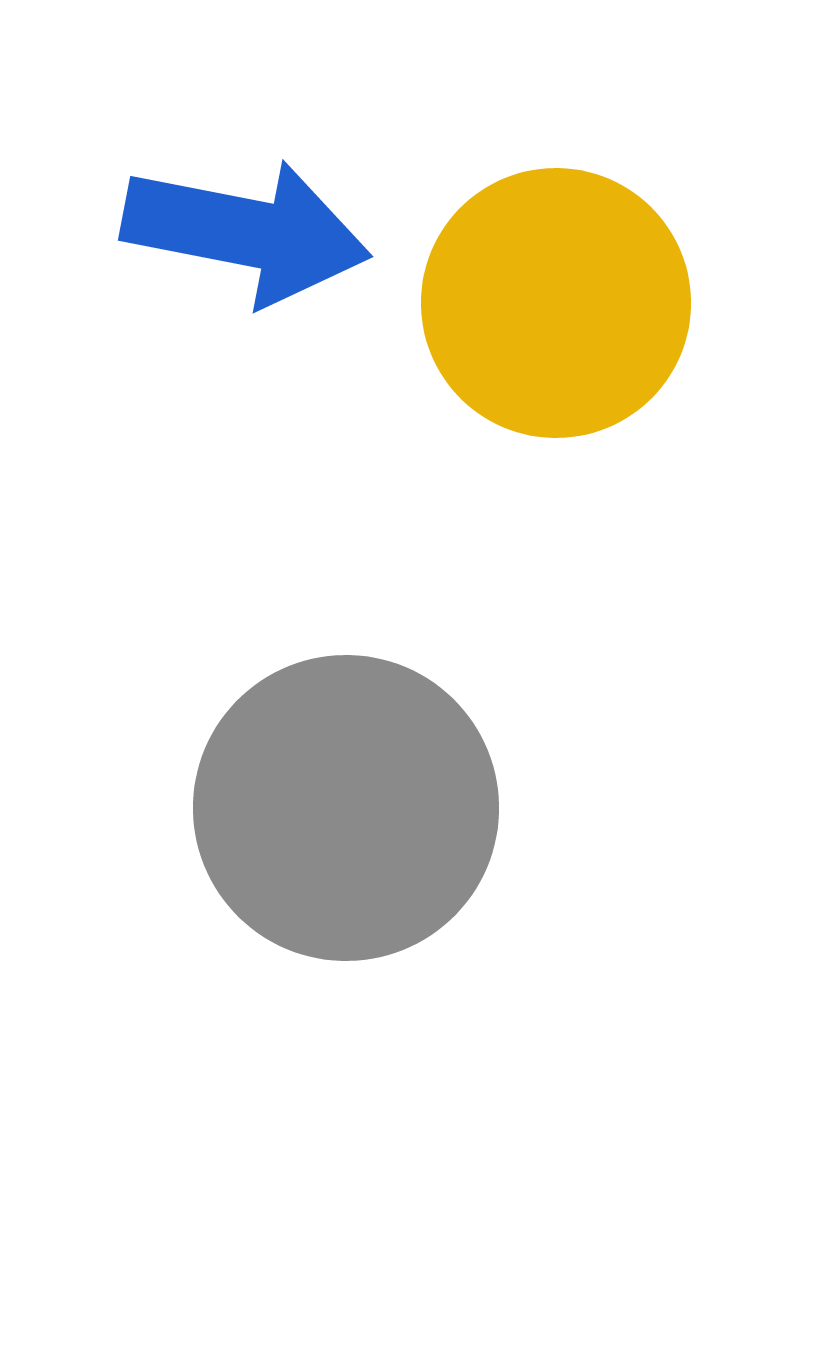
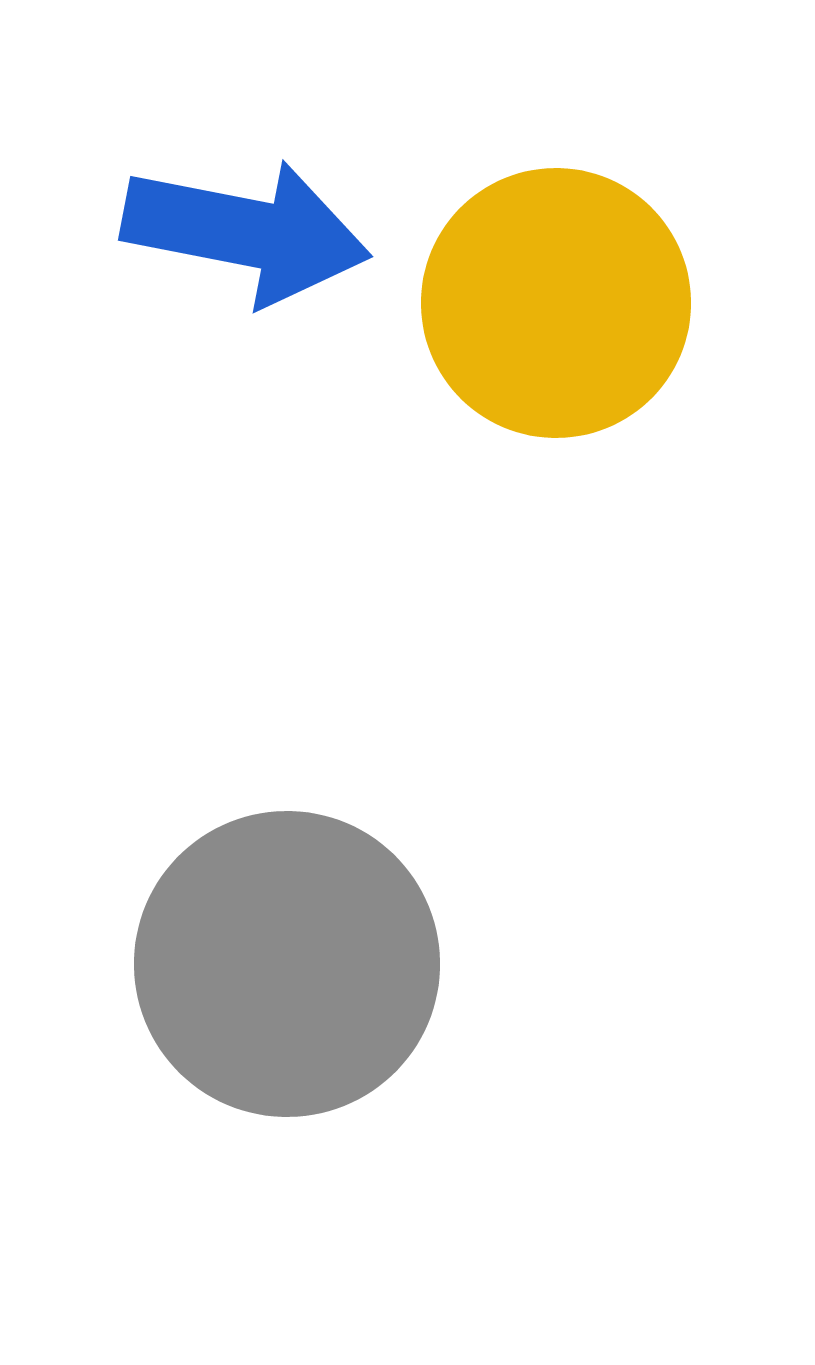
gray circle: moved 59 px left, 156 px down
